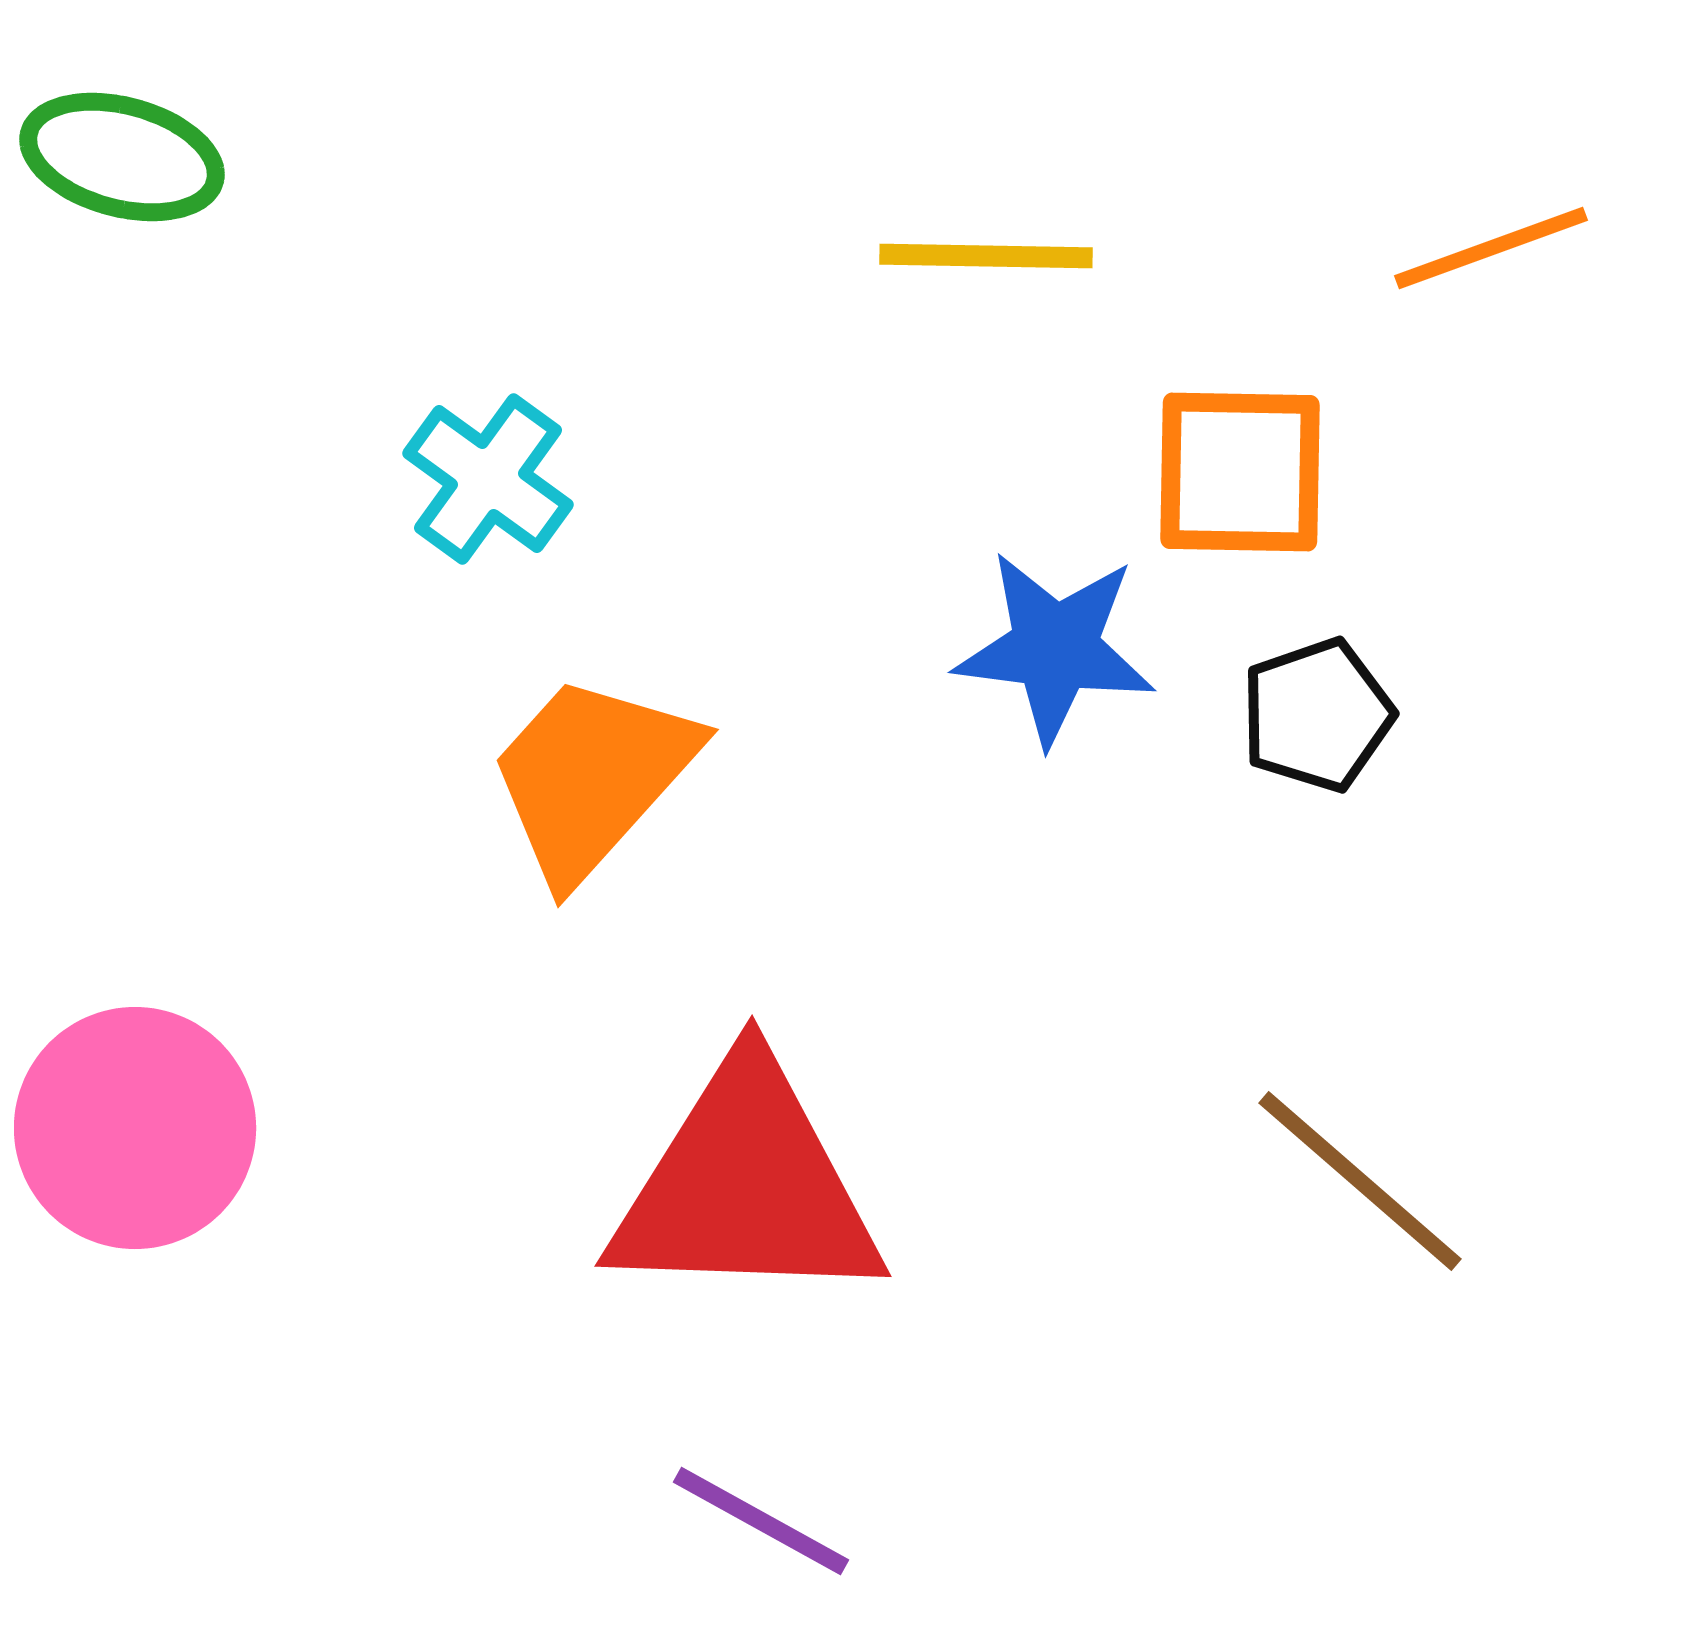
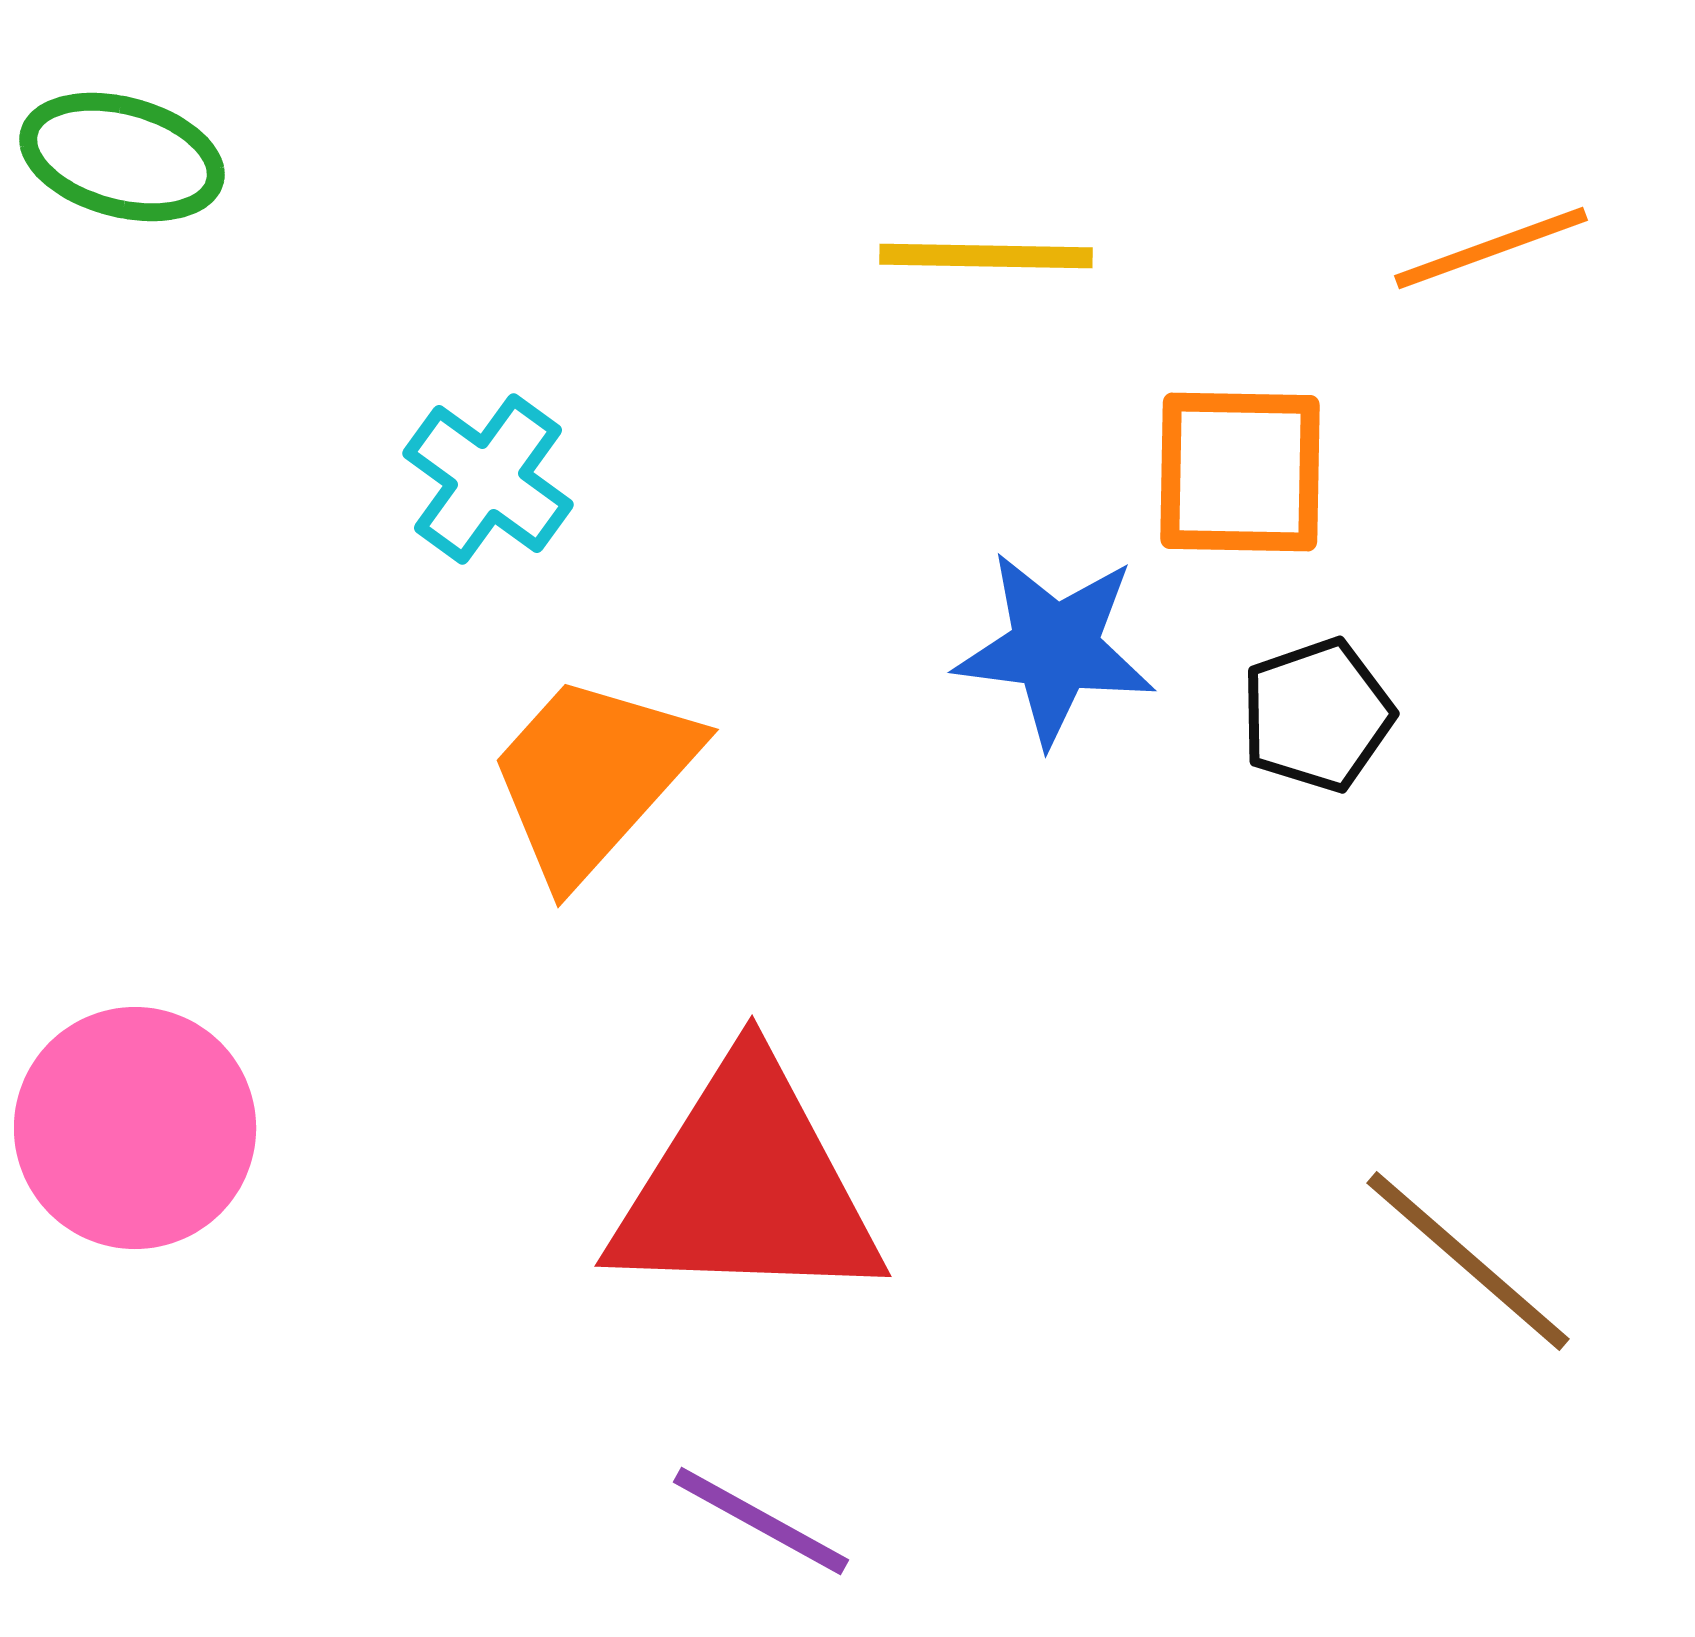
brown line: moved 108 px right, 80 px down
